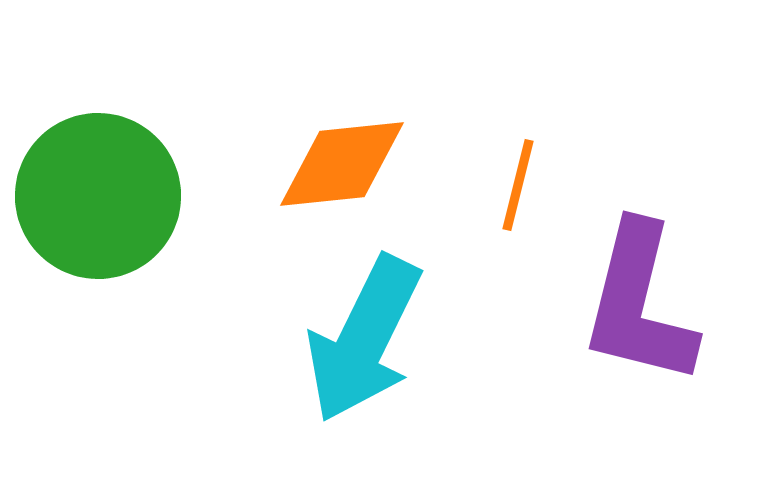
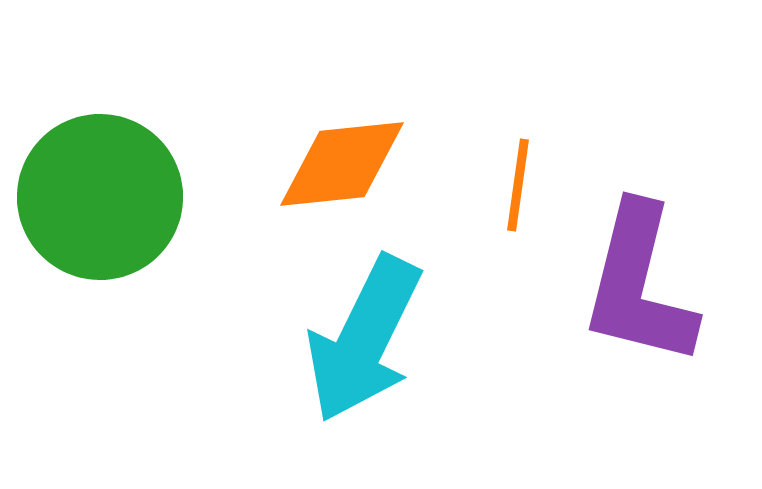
orange line: rotated 6 degrees counterclockwise
green circle: moved 2 px right, 1 px down
purple L-shape: moved 19 px up
